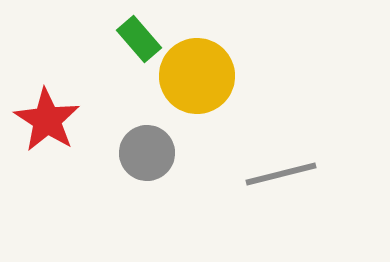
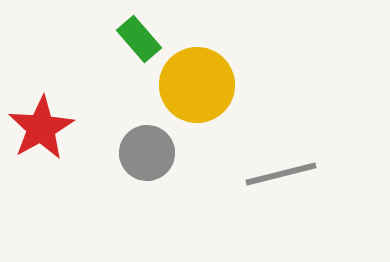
yellow circle: moved 9 px down
red star: moved 6 px left, 8 px down; rotated 10 degrees clockwise
